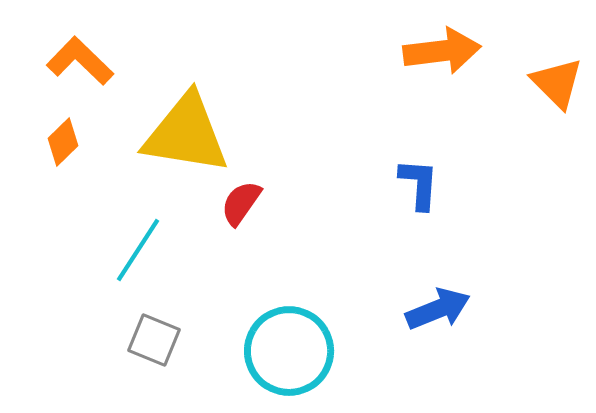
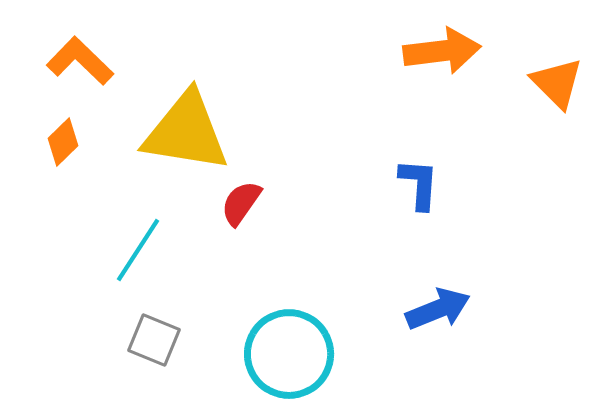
yellow triangle: moved 2 px up
cyan circle: moved 3 px down
